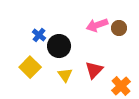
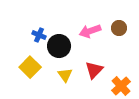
pink arrow: moved 7 px left, 6 px down
blue cross: rotated 16 degrees counterclockwise
